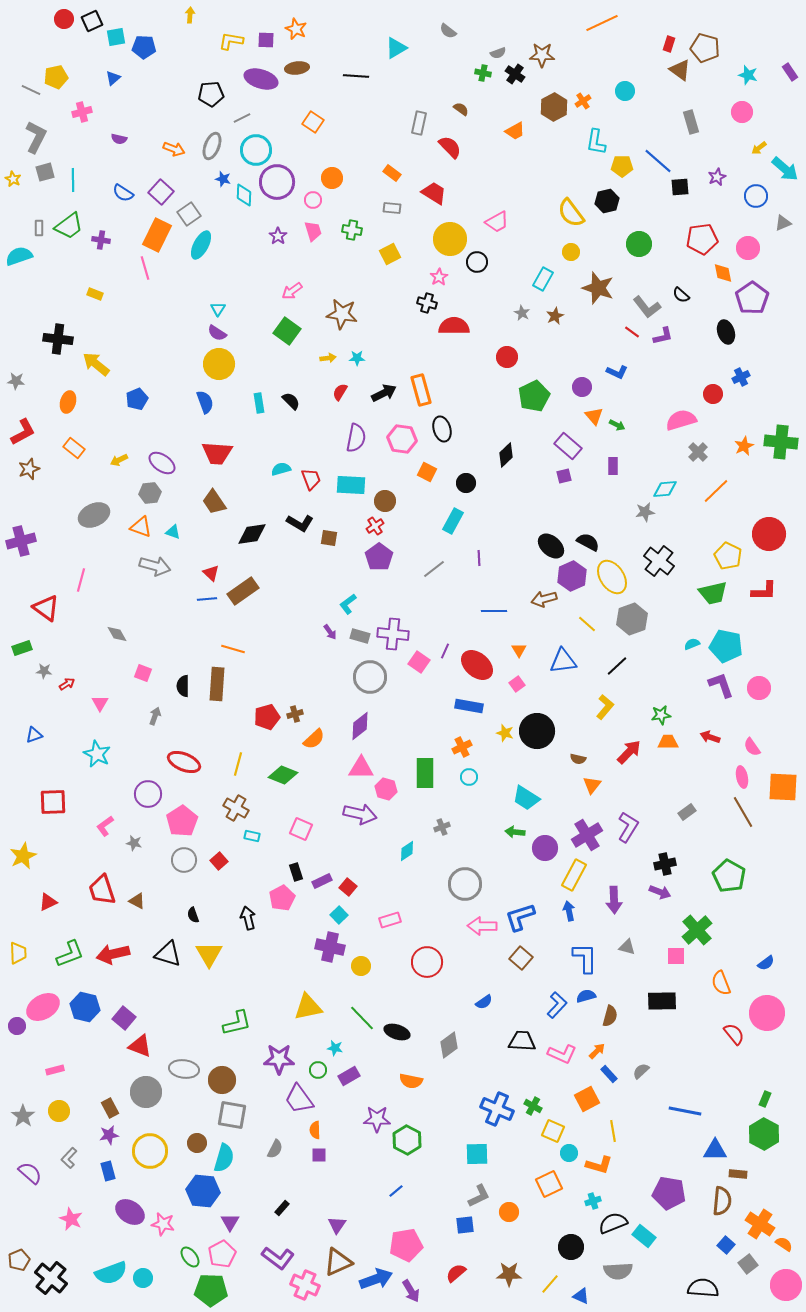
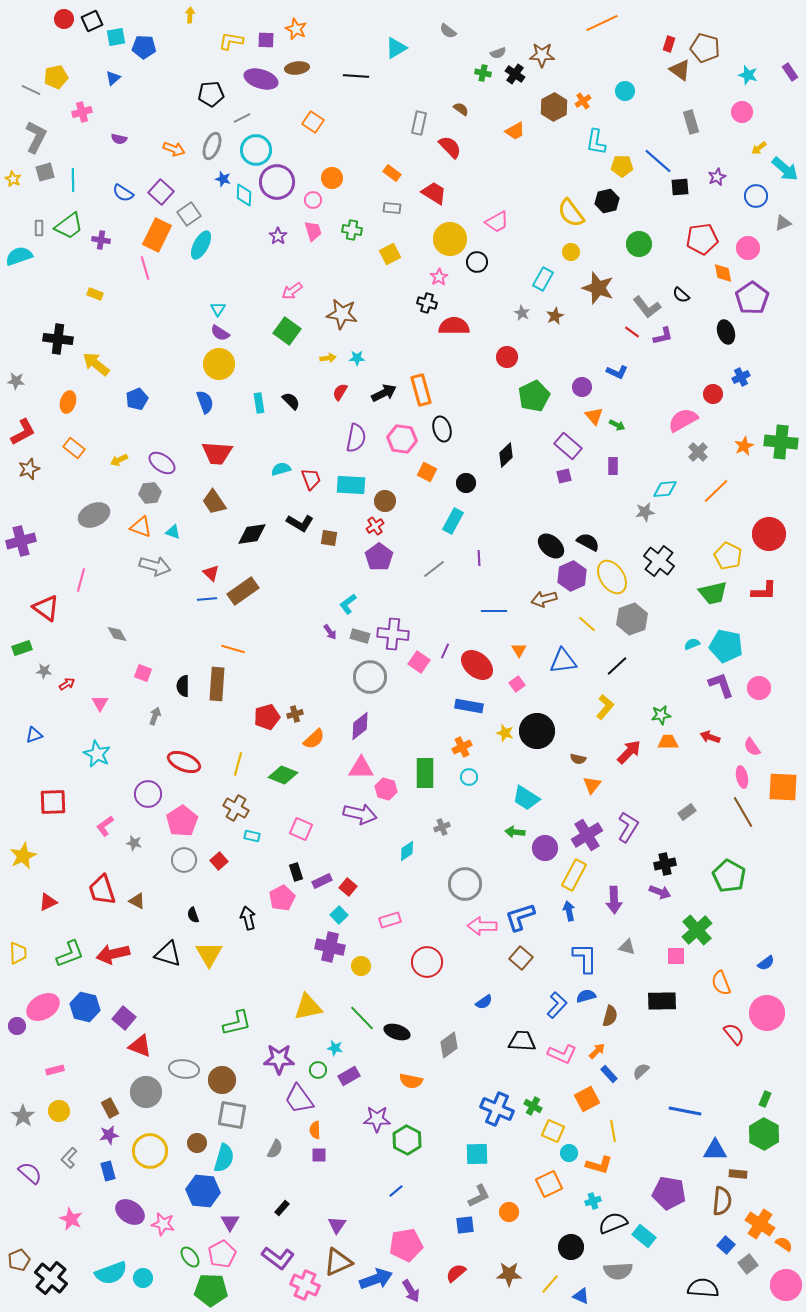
purple semicircle at (217, 333): moved 3 px right
pink semicircle at (681, 420): moved 2 px right; rotated 12 degrees counterclockwise
